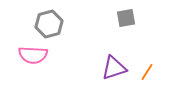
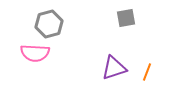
pink semicircle: moved 2 px right, 2 px up
orange line: rotated 12 degrees counterclockwise
